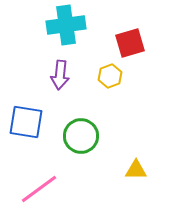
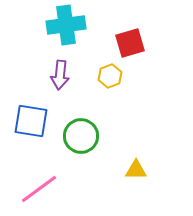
blue square: moved 5 px right, 1 px up
